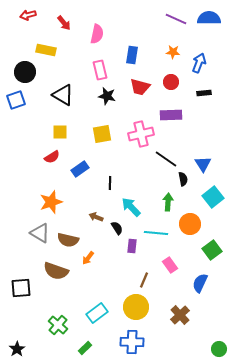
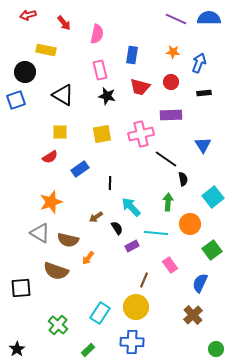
red semicircle at (52, 157): moved 2 px left
blue triangle at (203, 164): moved 19 px up
brown arrow at (96, 217): rotated 56 degrees counterclockwise
purple rectangle at (132, 246): rotated 56 degrees clockwise
cyan rectangle at (97, 313): moved 3 px right; rotated 20 degrees counterclockwise
brown cross at (180, 315): moved 13 px right
green rectangle at (85, 348): moved 3 px right, 2 px down
green circle at (219, 349): moved 3 px left
